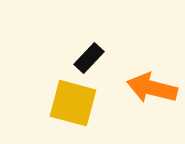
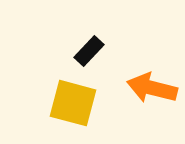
black rectangle: moved 7 px up
